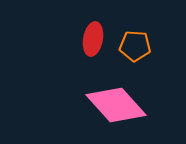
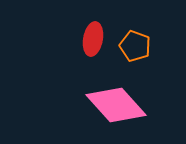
orange pentagon: rotated 16 degrees clockwise
